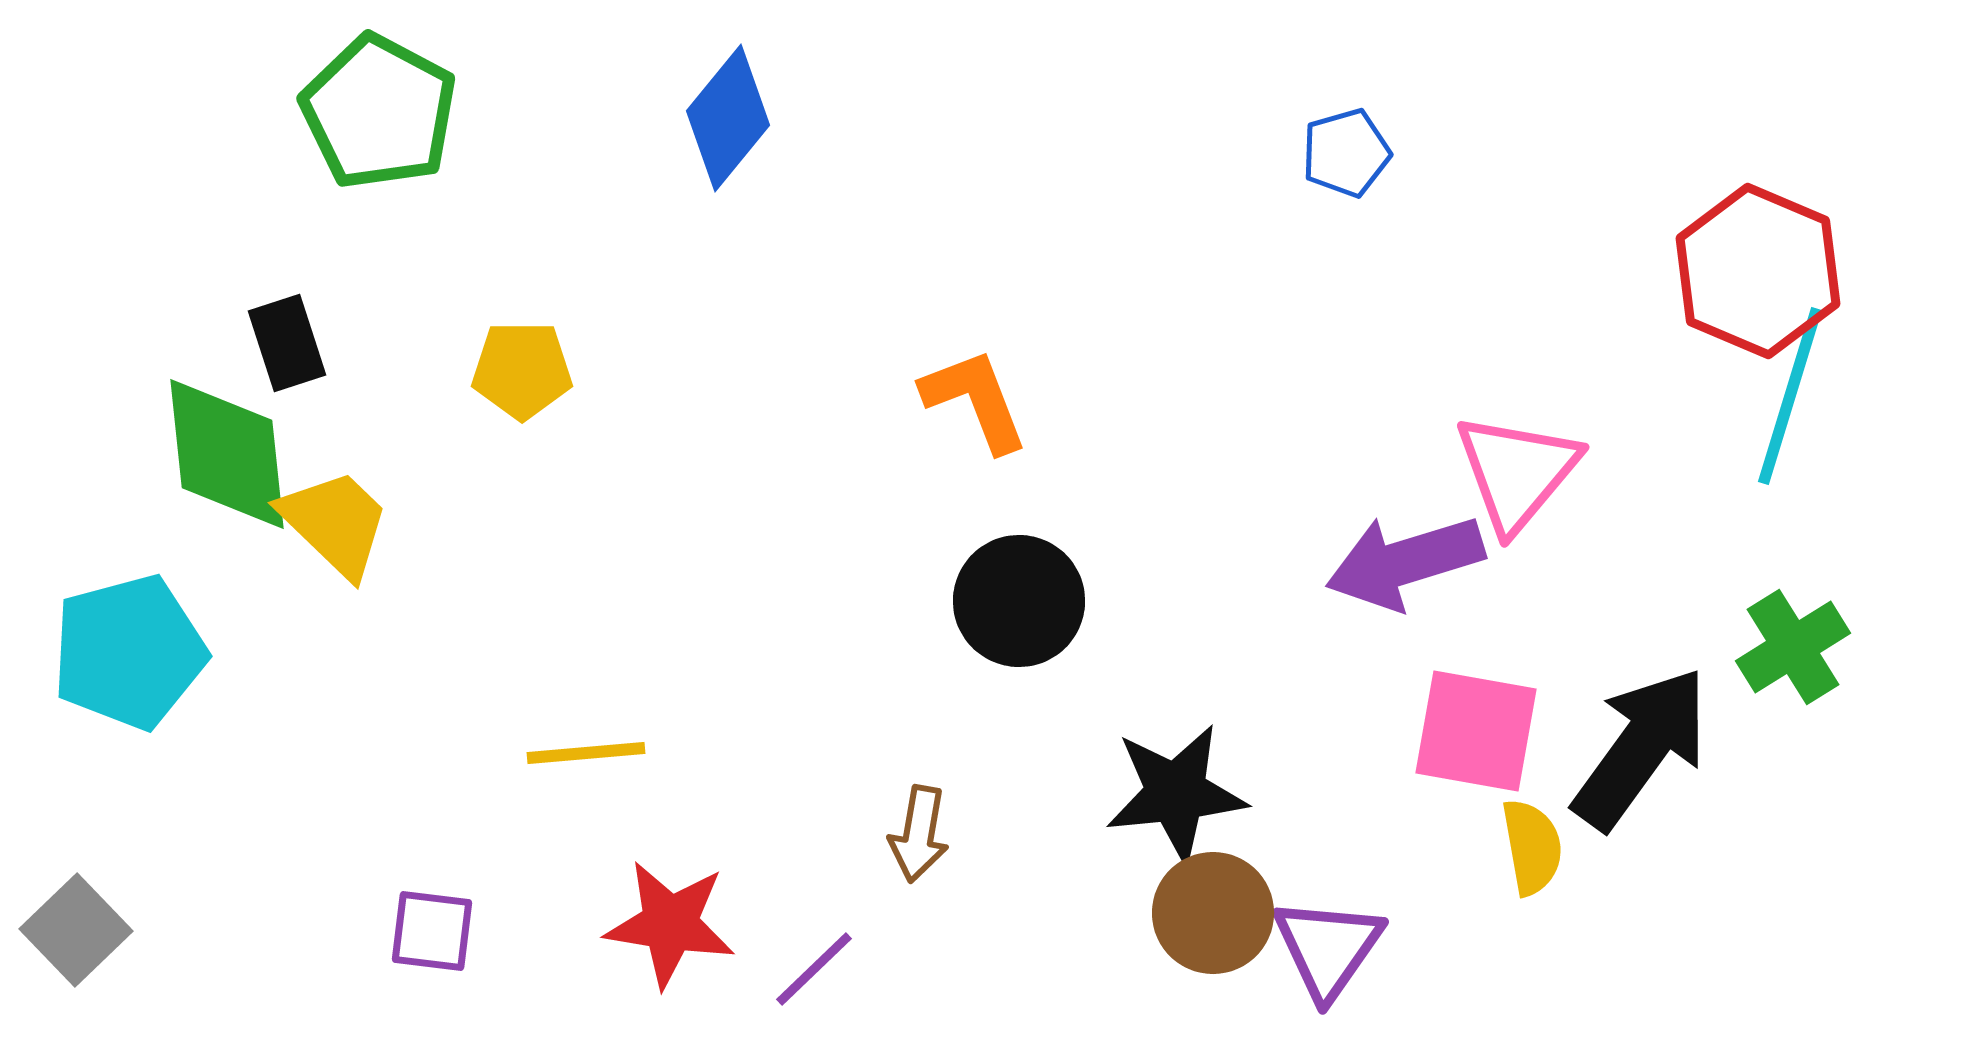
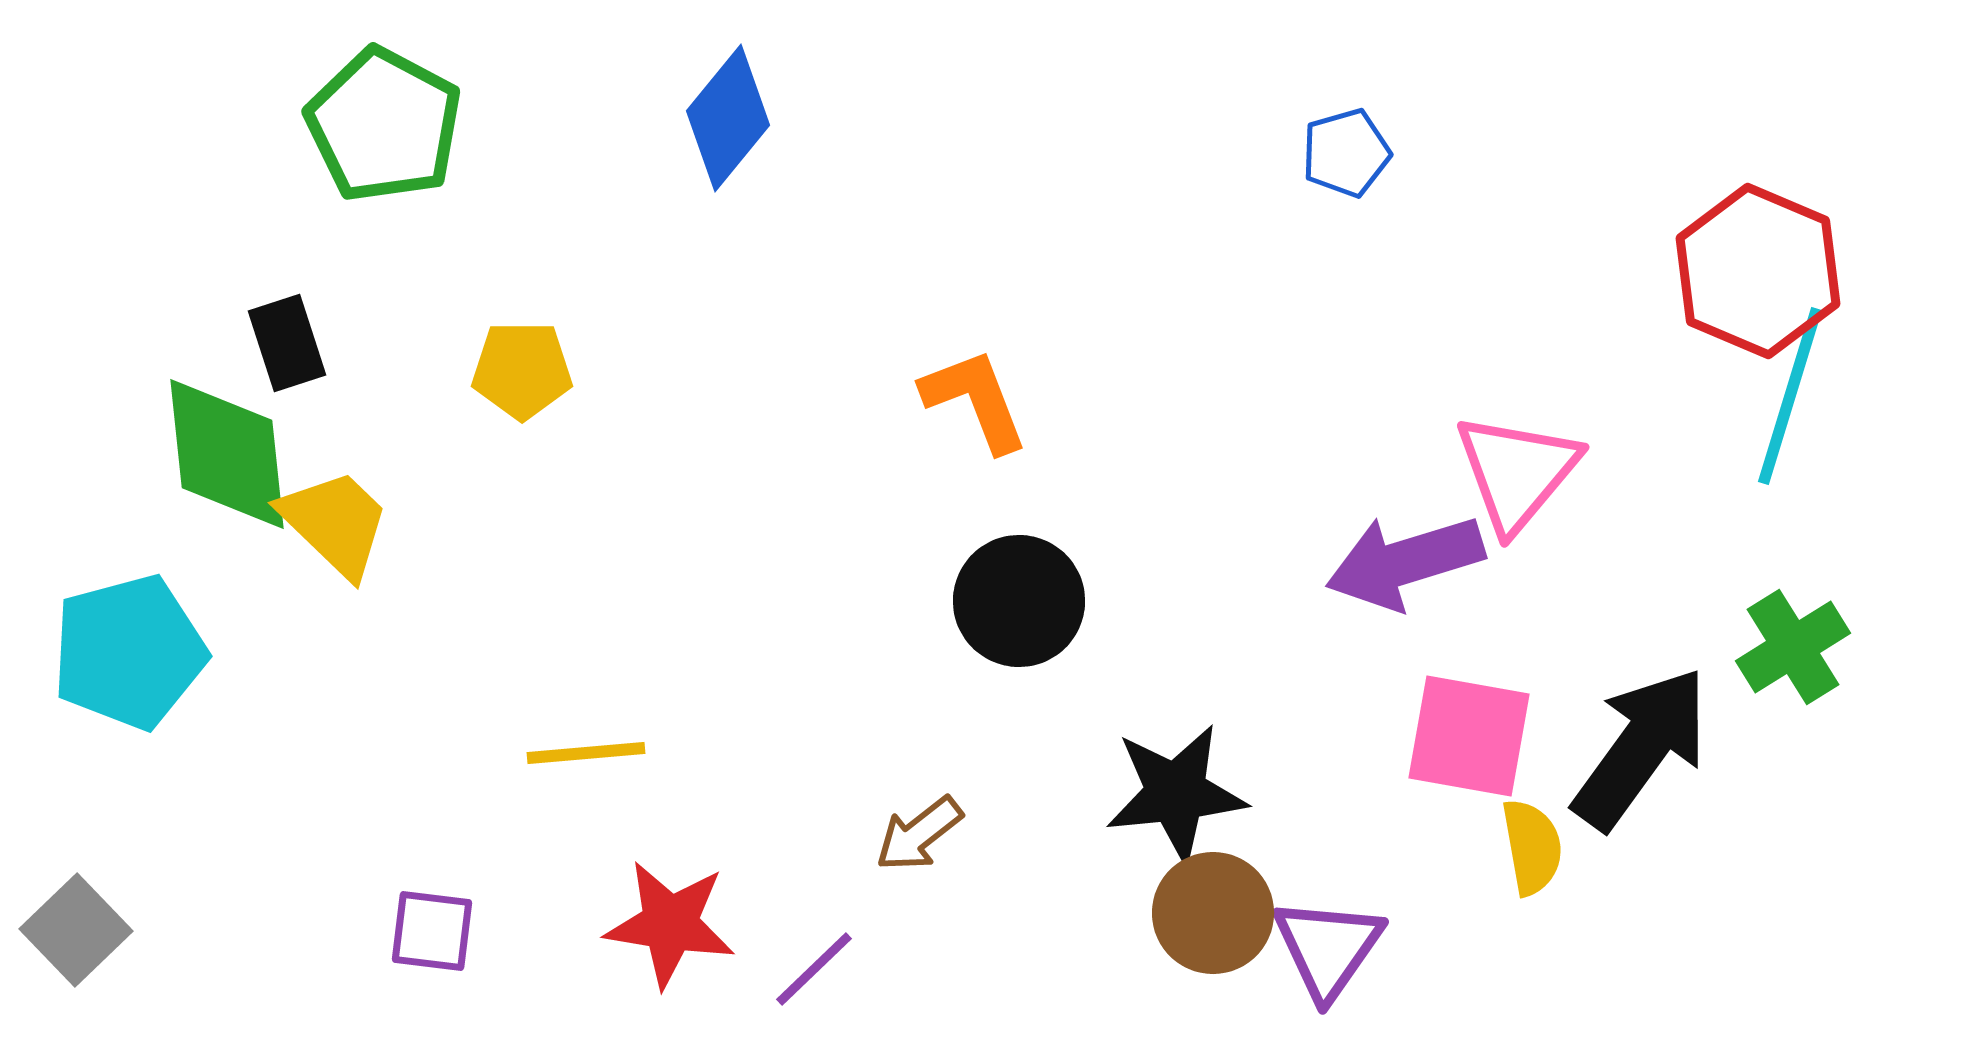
green pentagon: moved 5 px right, 13 px down
pink square: moved 7 px left, 5 px down
brown arrow: rotated 42 degrees clockwise
